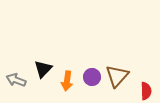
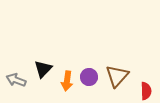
purple circle: moved 3 px left
